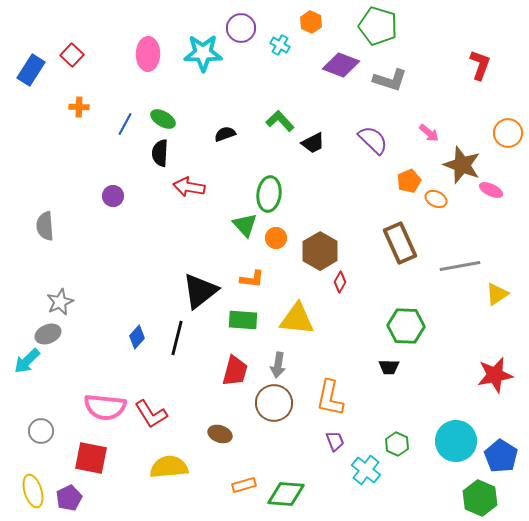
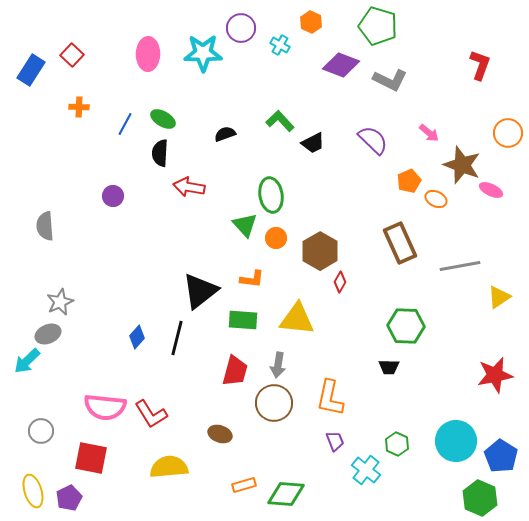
gray L-shape at (390, 80): rotated 8 degrees clockwise
green ellipse at (269, 194): moved 2 px right, 1 px down; rotated 16 degrees counterclockwise
yellow triangle at (497, 294): moved 2 px right, 3 px down
